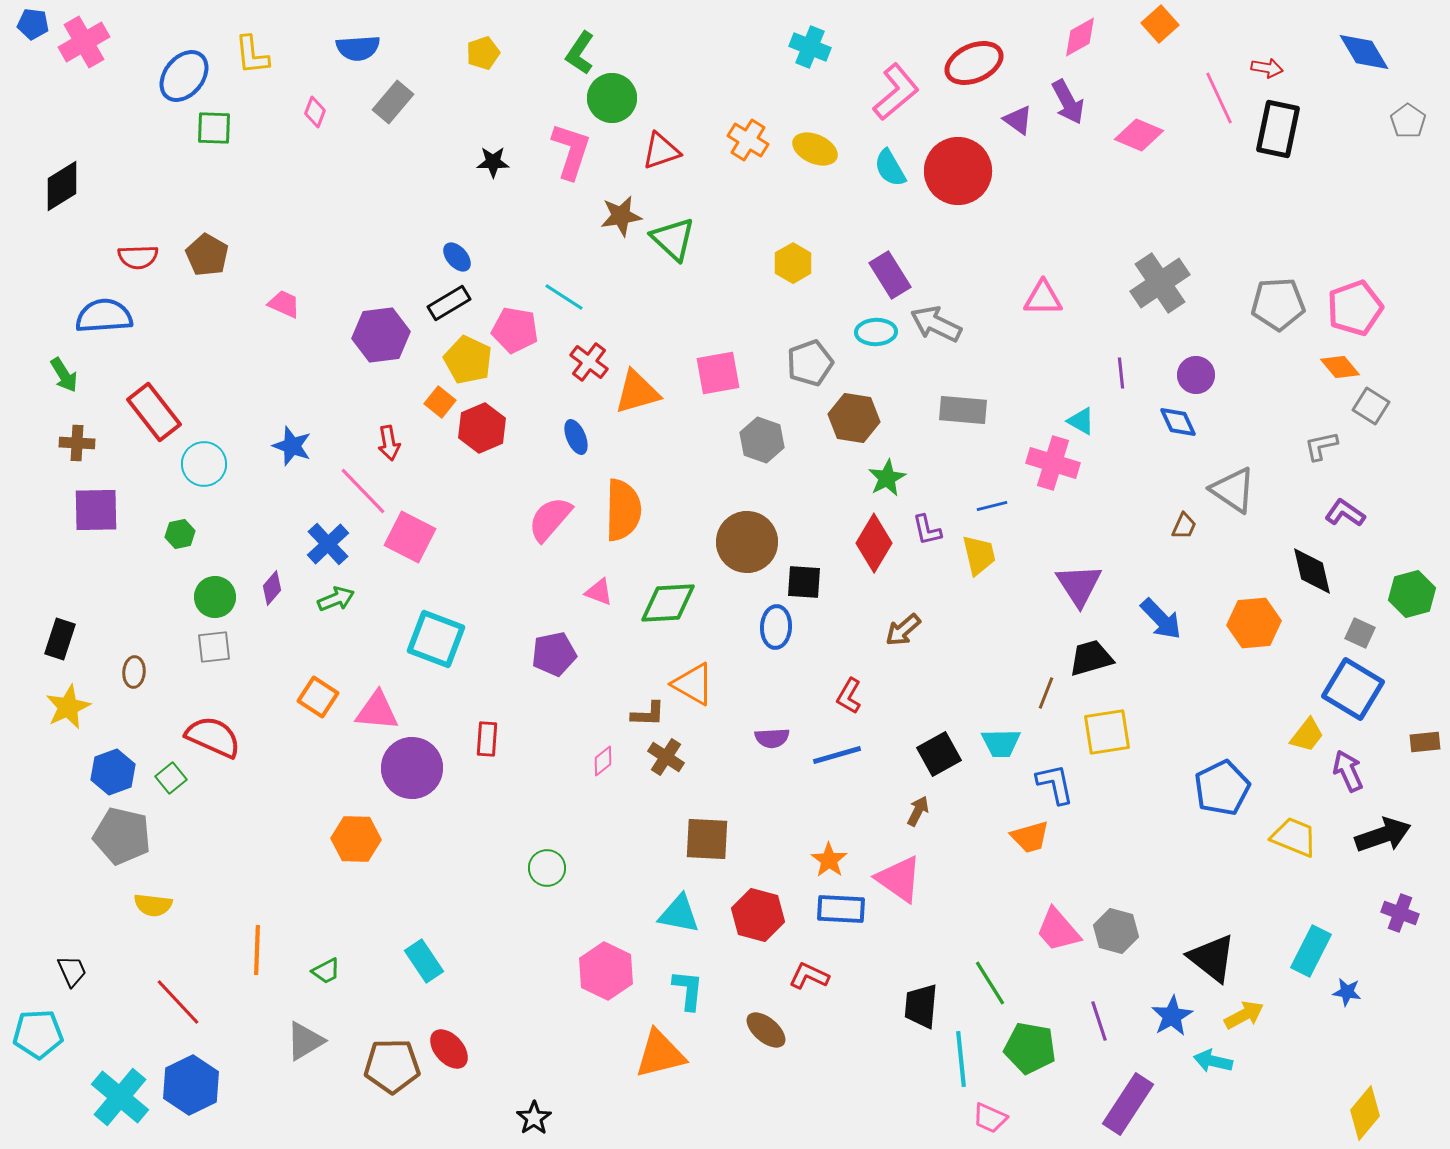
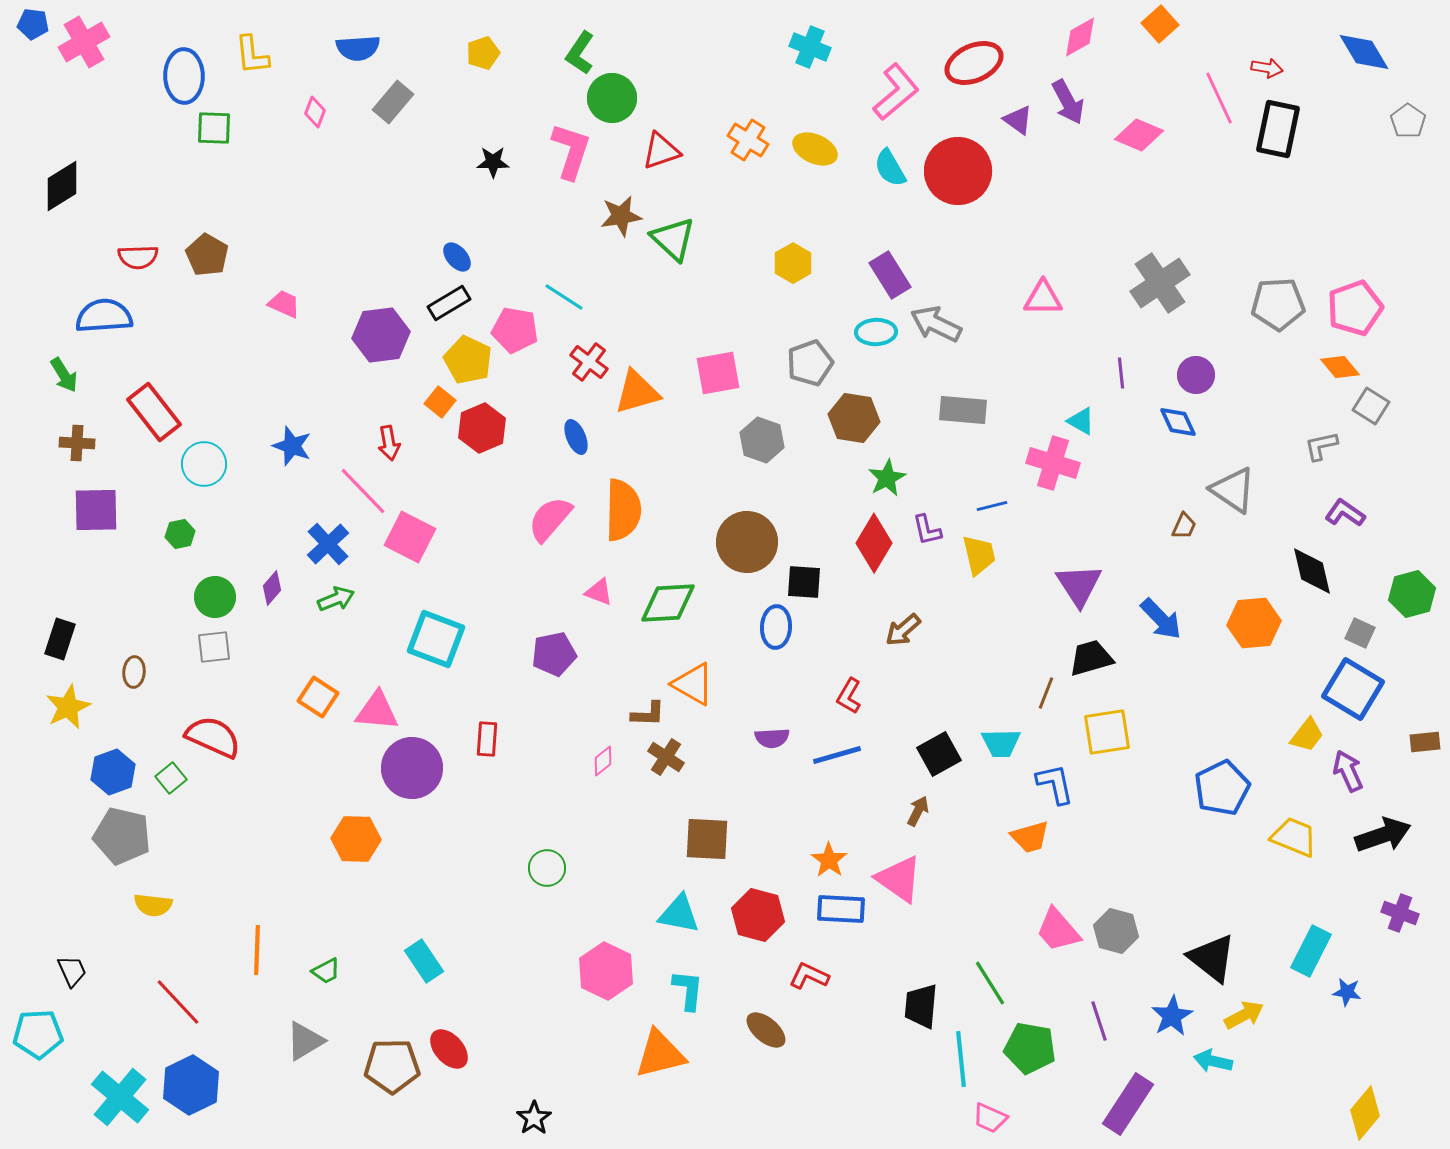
blue ellipse at (184, 76): rotated 40 degrees counterclockwise
